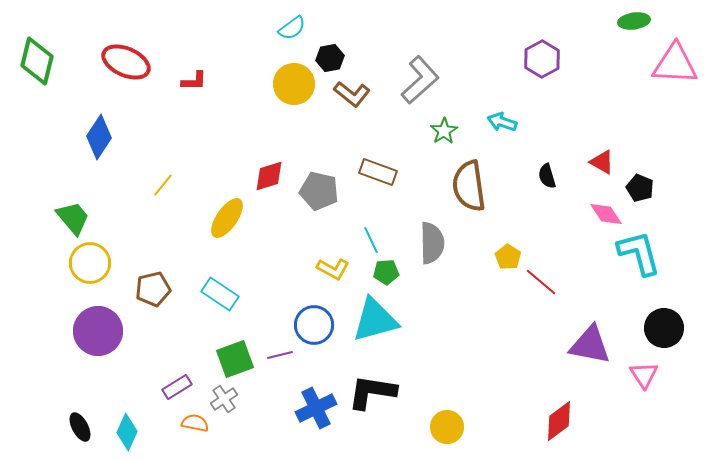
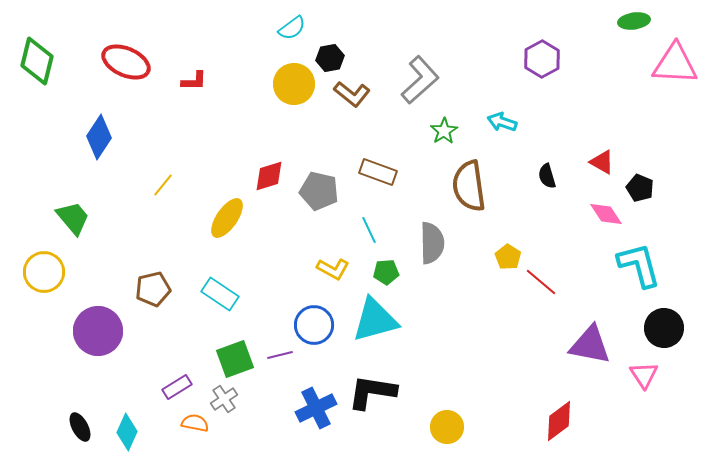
cyan line at (371, 240): moved 2 px left, 10 px up
cyan L-shape at (639, 253): moved 12 px down
yellow circle at (90, 263): moved 46 px left, 9 px down
